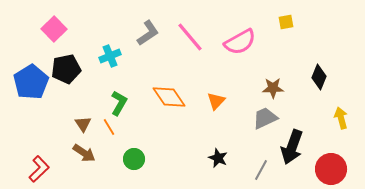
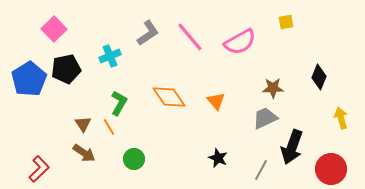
blue pentagon: moved 2 px left, 3 px up
orange triangle: rotated 24 degrees counterclockwise
